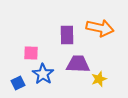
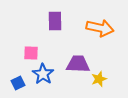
purple rectangle: moved 12 px left, 14 px up
